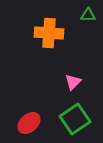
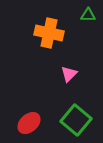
orange cross: rotated 8 degrees clockwise
pink triangle: moved 4 px left, 8 px up
green square: moved 1 px right, 1 px down; rotated 16 degrees counterclockwise
